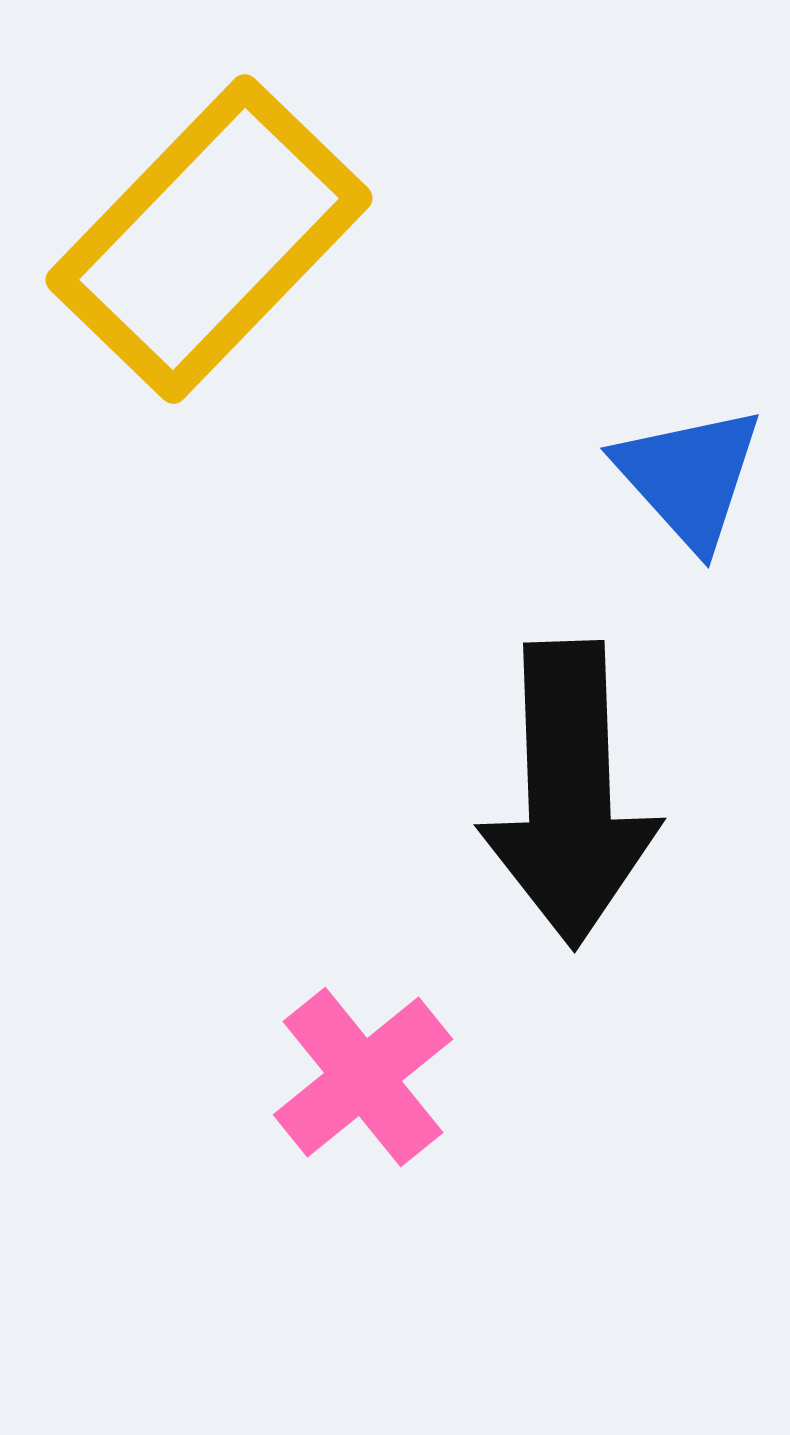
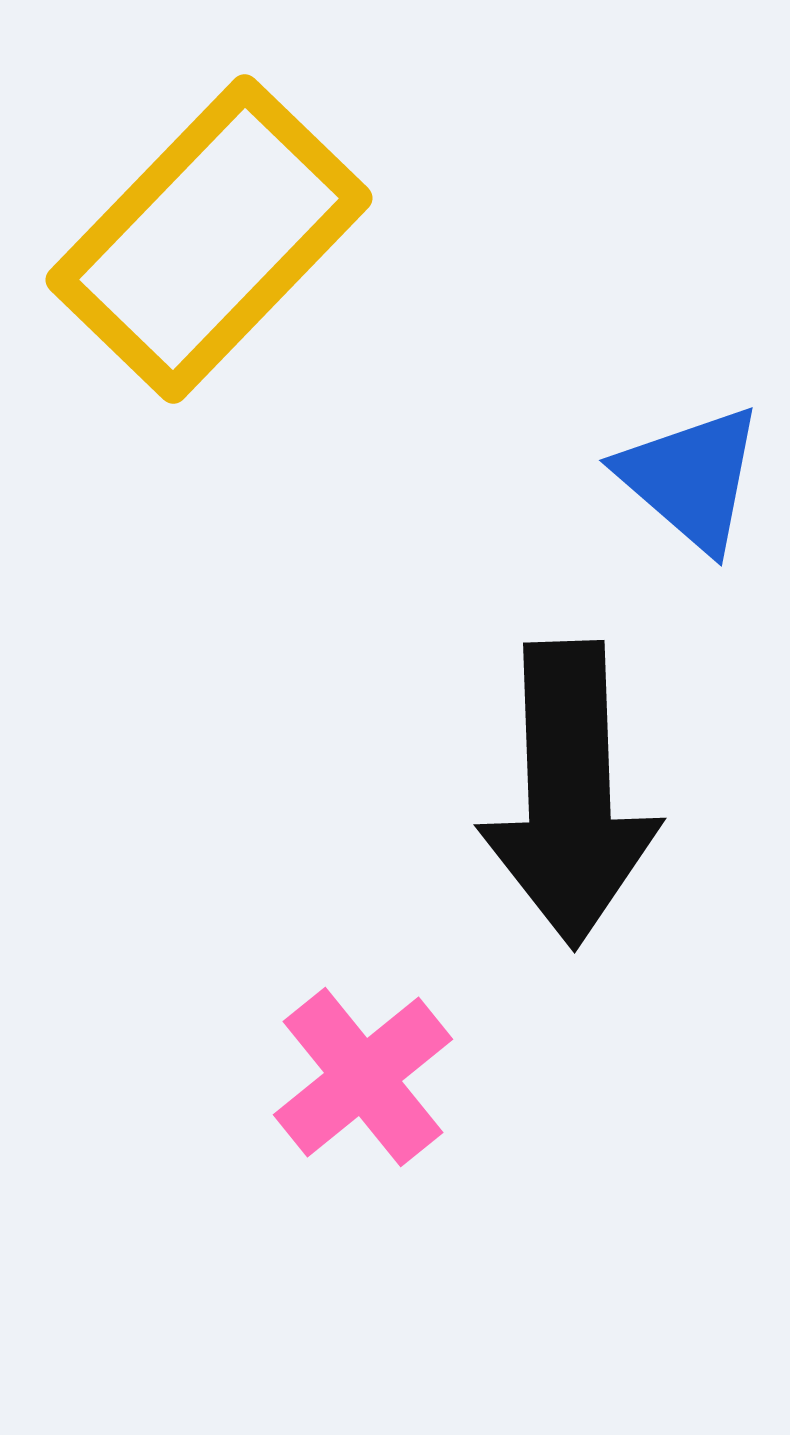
blue triangle: moved 2 px right, 1 px down; rotated 7 degrees counterclockwise
